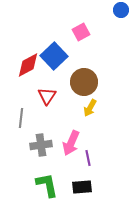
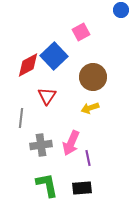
brown circle: moved 9 px right, 5 px up
yellow arrow: rotated 42 degrees clockwise
black rectangle: moved 1 px down
